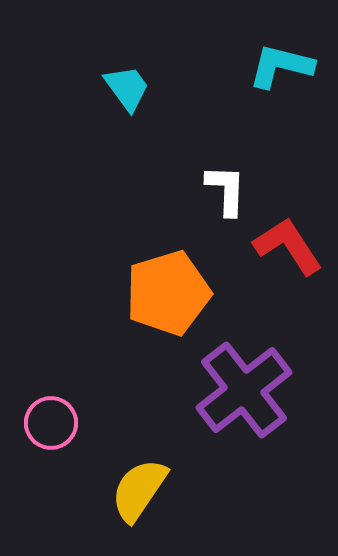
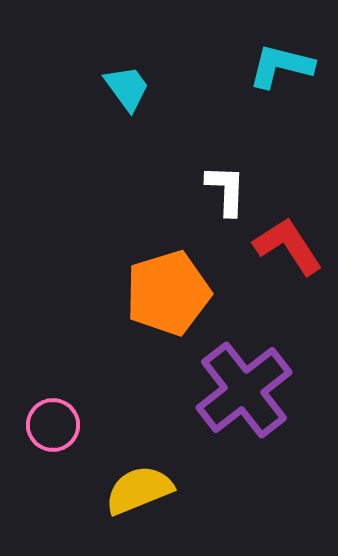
pink circle: moved 2 px right, 2 px down
yellow semicircle: rotated 34 degrees clockwise
